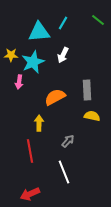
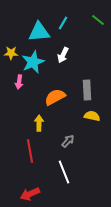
yellow star: moved 2 px up
